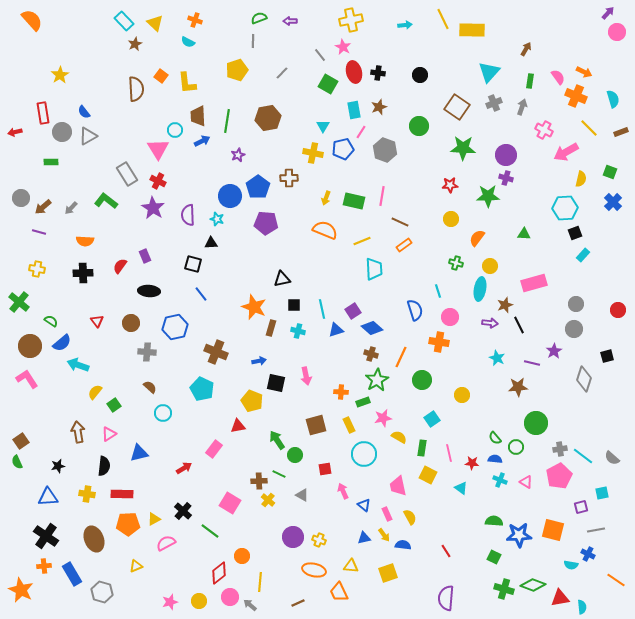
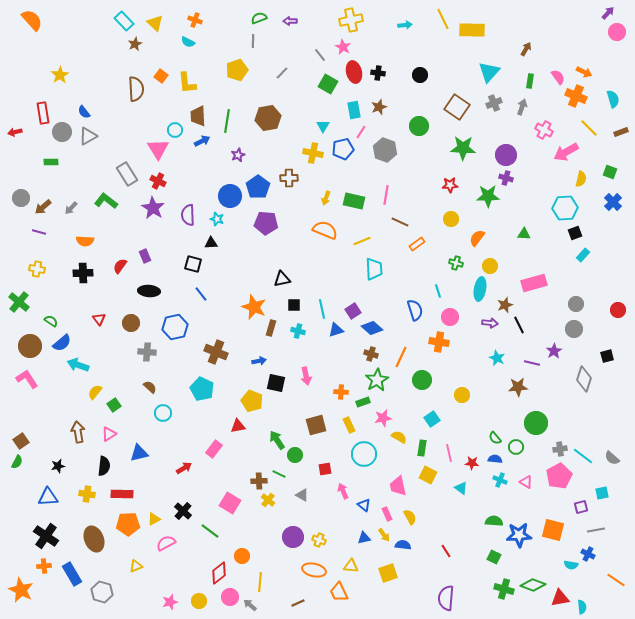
pink line at (382, 196): moved 4 px right, 1 px up
orange rectangle at (404, 245): moved 13 px right, 1 px up
red triangle at (97, 321): moved 2 px right, 2 px up
green semicircle at (17, 462): rotated 128 degrees counterclockwise
